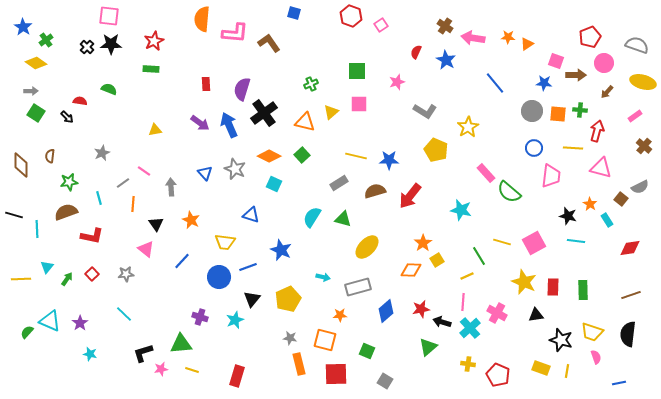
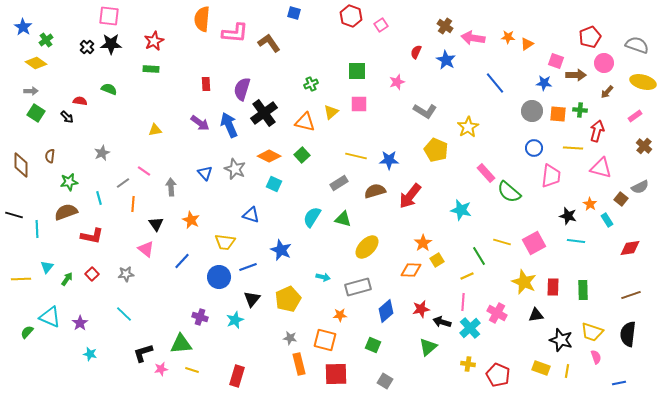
cyan triangle at (50, 321): moved 4 px up
green square at (367, 351): moved 6 px right, 6 px up
